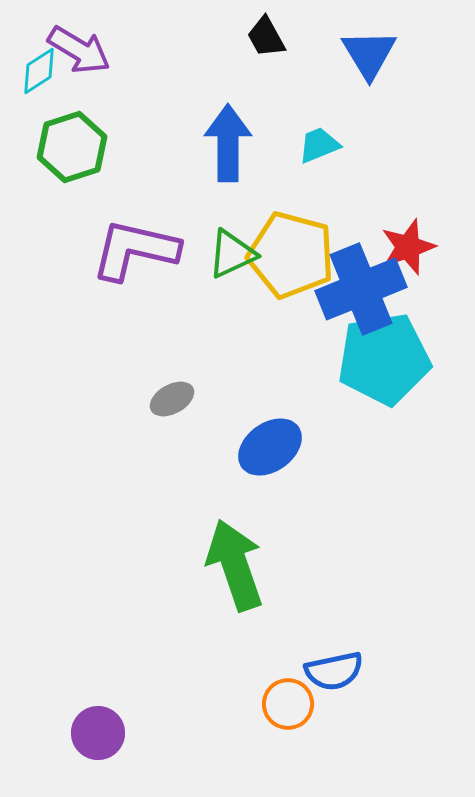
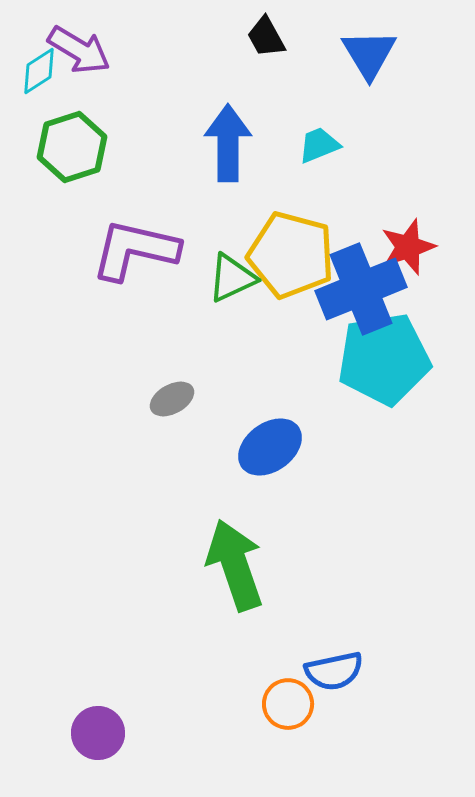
green triangle: moved 24 px down
